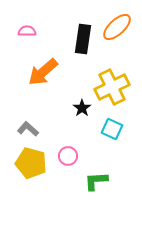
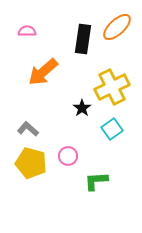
cyan square: rotated 30 degrees clockwise
